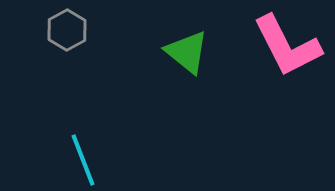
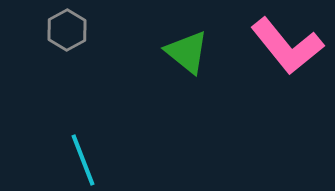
pink L-shape: rotated 12 degrees counterclockwise
